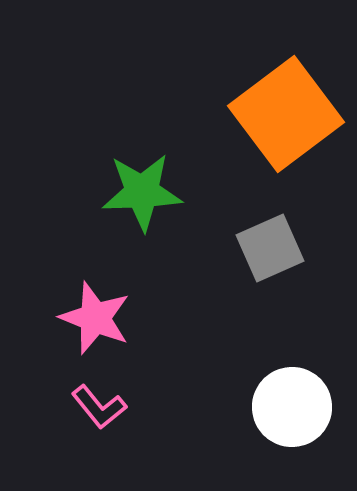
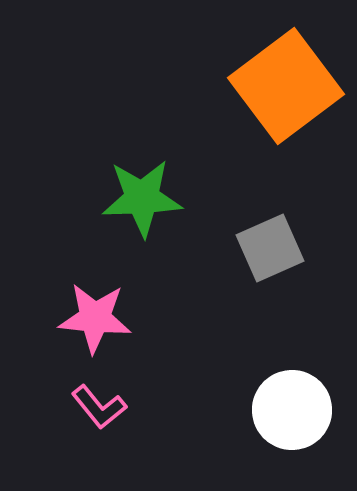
orange square: moved 28 px up
green star: moved 6 px down
pink star: rotated 16 degrees counterclockwise
white circle: moved 3 px down
